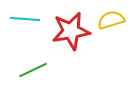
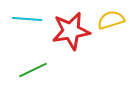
cyan line: moved 2 px right
